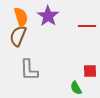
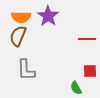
orange semicircle: rotated 108 degrees clockwise
red line: moved 13 px down
gray L-shape: moved 3 px left
